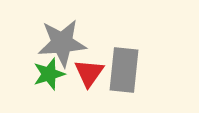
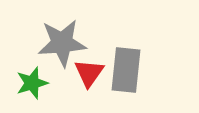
gray rectangle: moved 2 px right
green star: moved 17 px left, 9 px down
